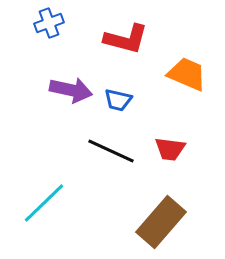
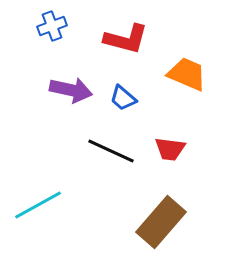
blue cross: moved 3 px right, 3 px down
blue trapezoid: moved 5 px right, 2 px up; rotated 28 degrees clockwise
cyan line: moved 6 px left, 2 px down; rotated 15 degrees clockwise
